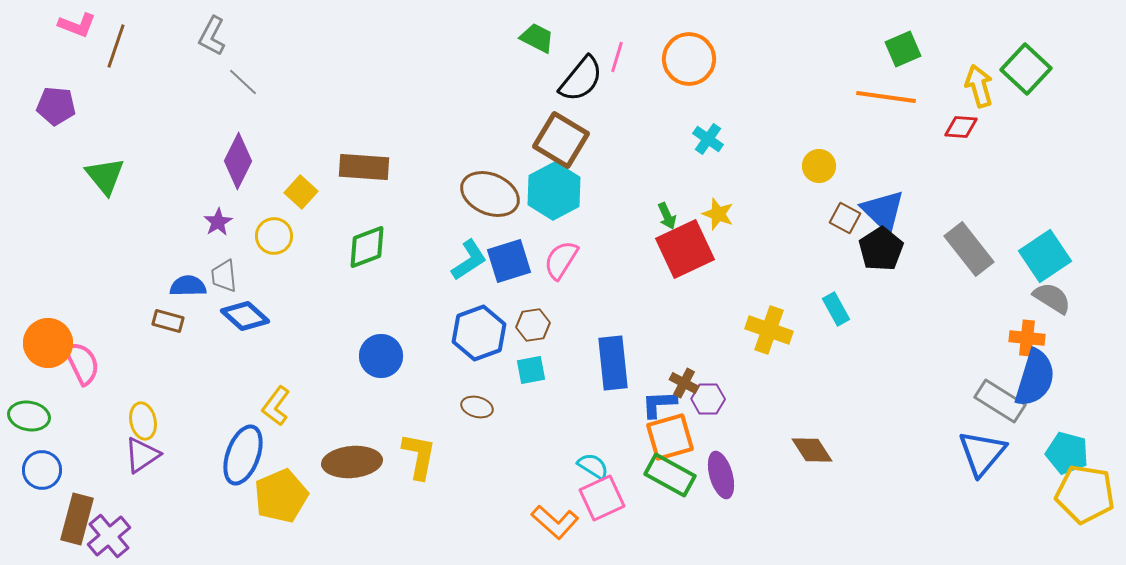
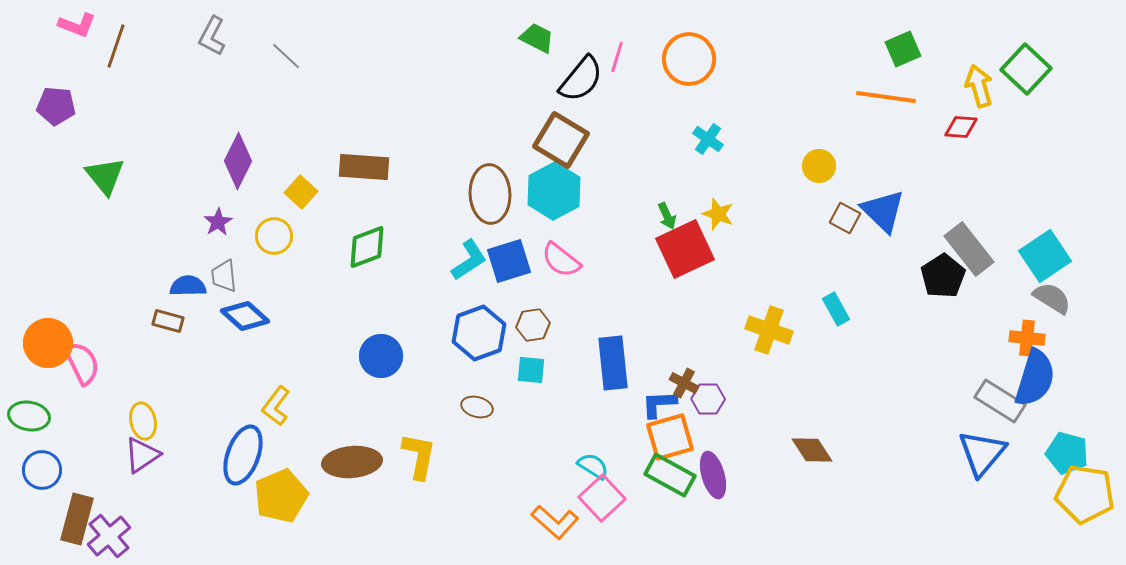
gray line at (243, 82): moved 43 px right, 26 px up
brown ellipse at (490, 194): rotated 64 degrees clockwise
black pentagon at (881, 249): moved 62 px right, 27 px down
pink semicircle at (561, 260): rotated 84 degrees counterclockwise
cyan square at (531, 370): rotated 16 degrees clockwise
purple ellipse at (721, 475): moved 8 px left
pink square at (602, 498): rotated 18 degrees counterclockwise
